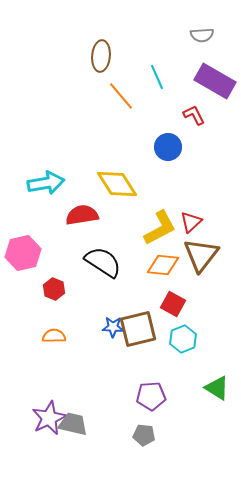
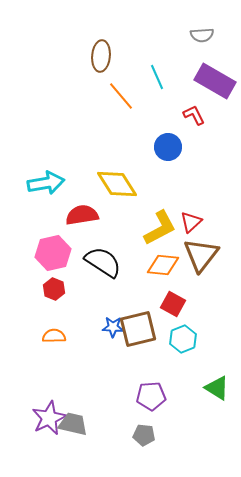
pink hexagon: moved 30 px right
